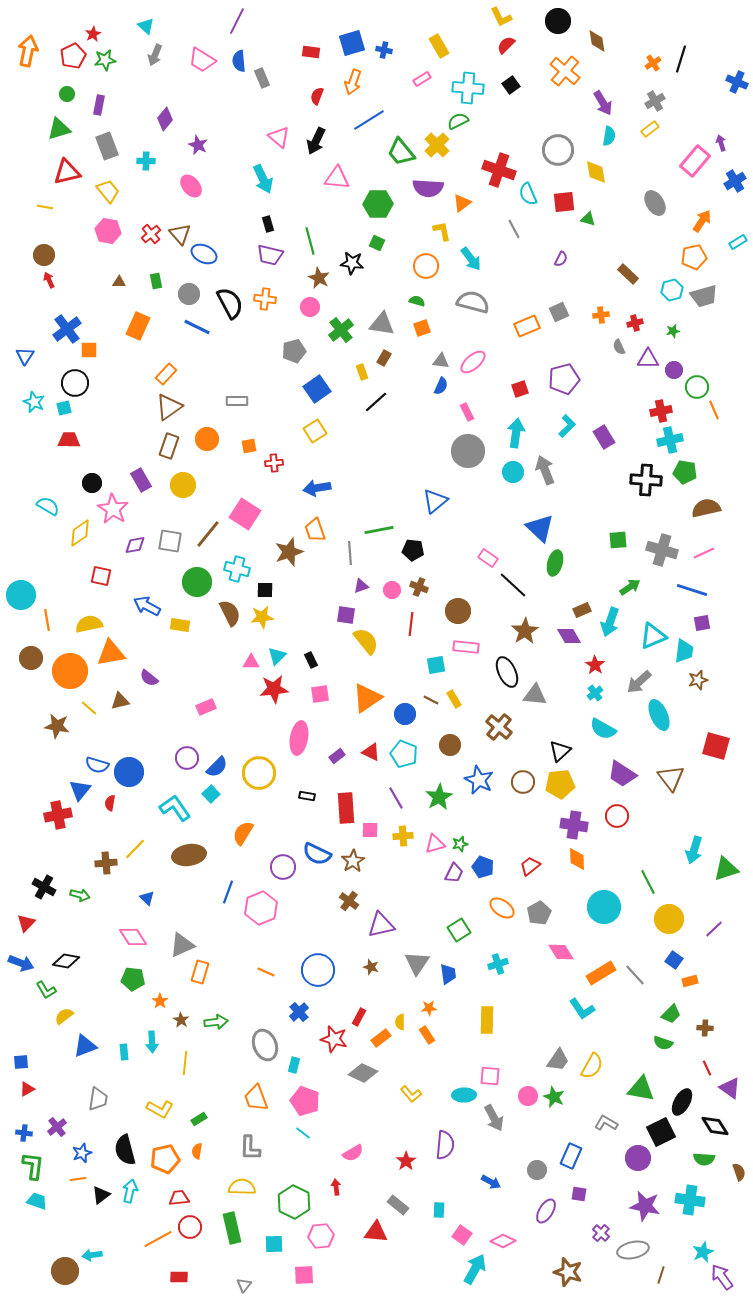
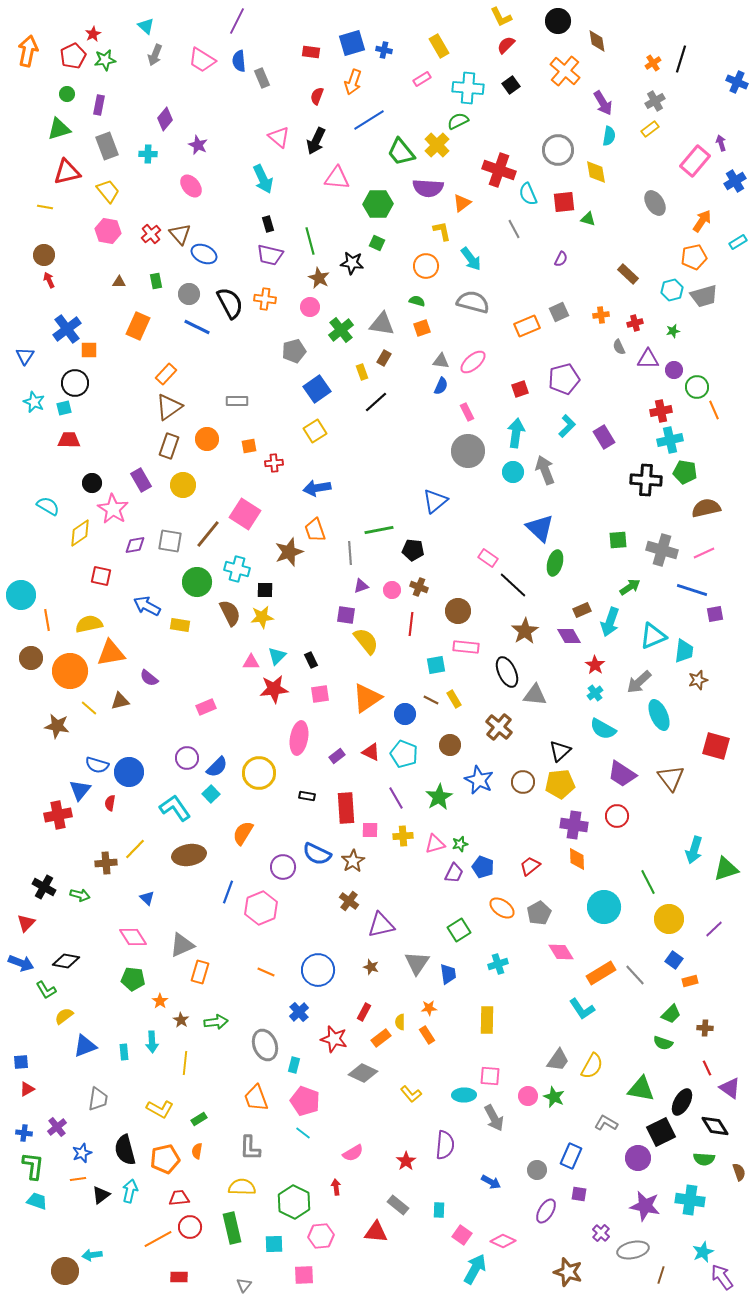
cyan cross at (146, 161): moved 2 px right, 7 px up
purple square at (702, 623): moved 13 px right, 9 px up
red rectangle at (359, 1017): moved 5 px right, 5 px up
